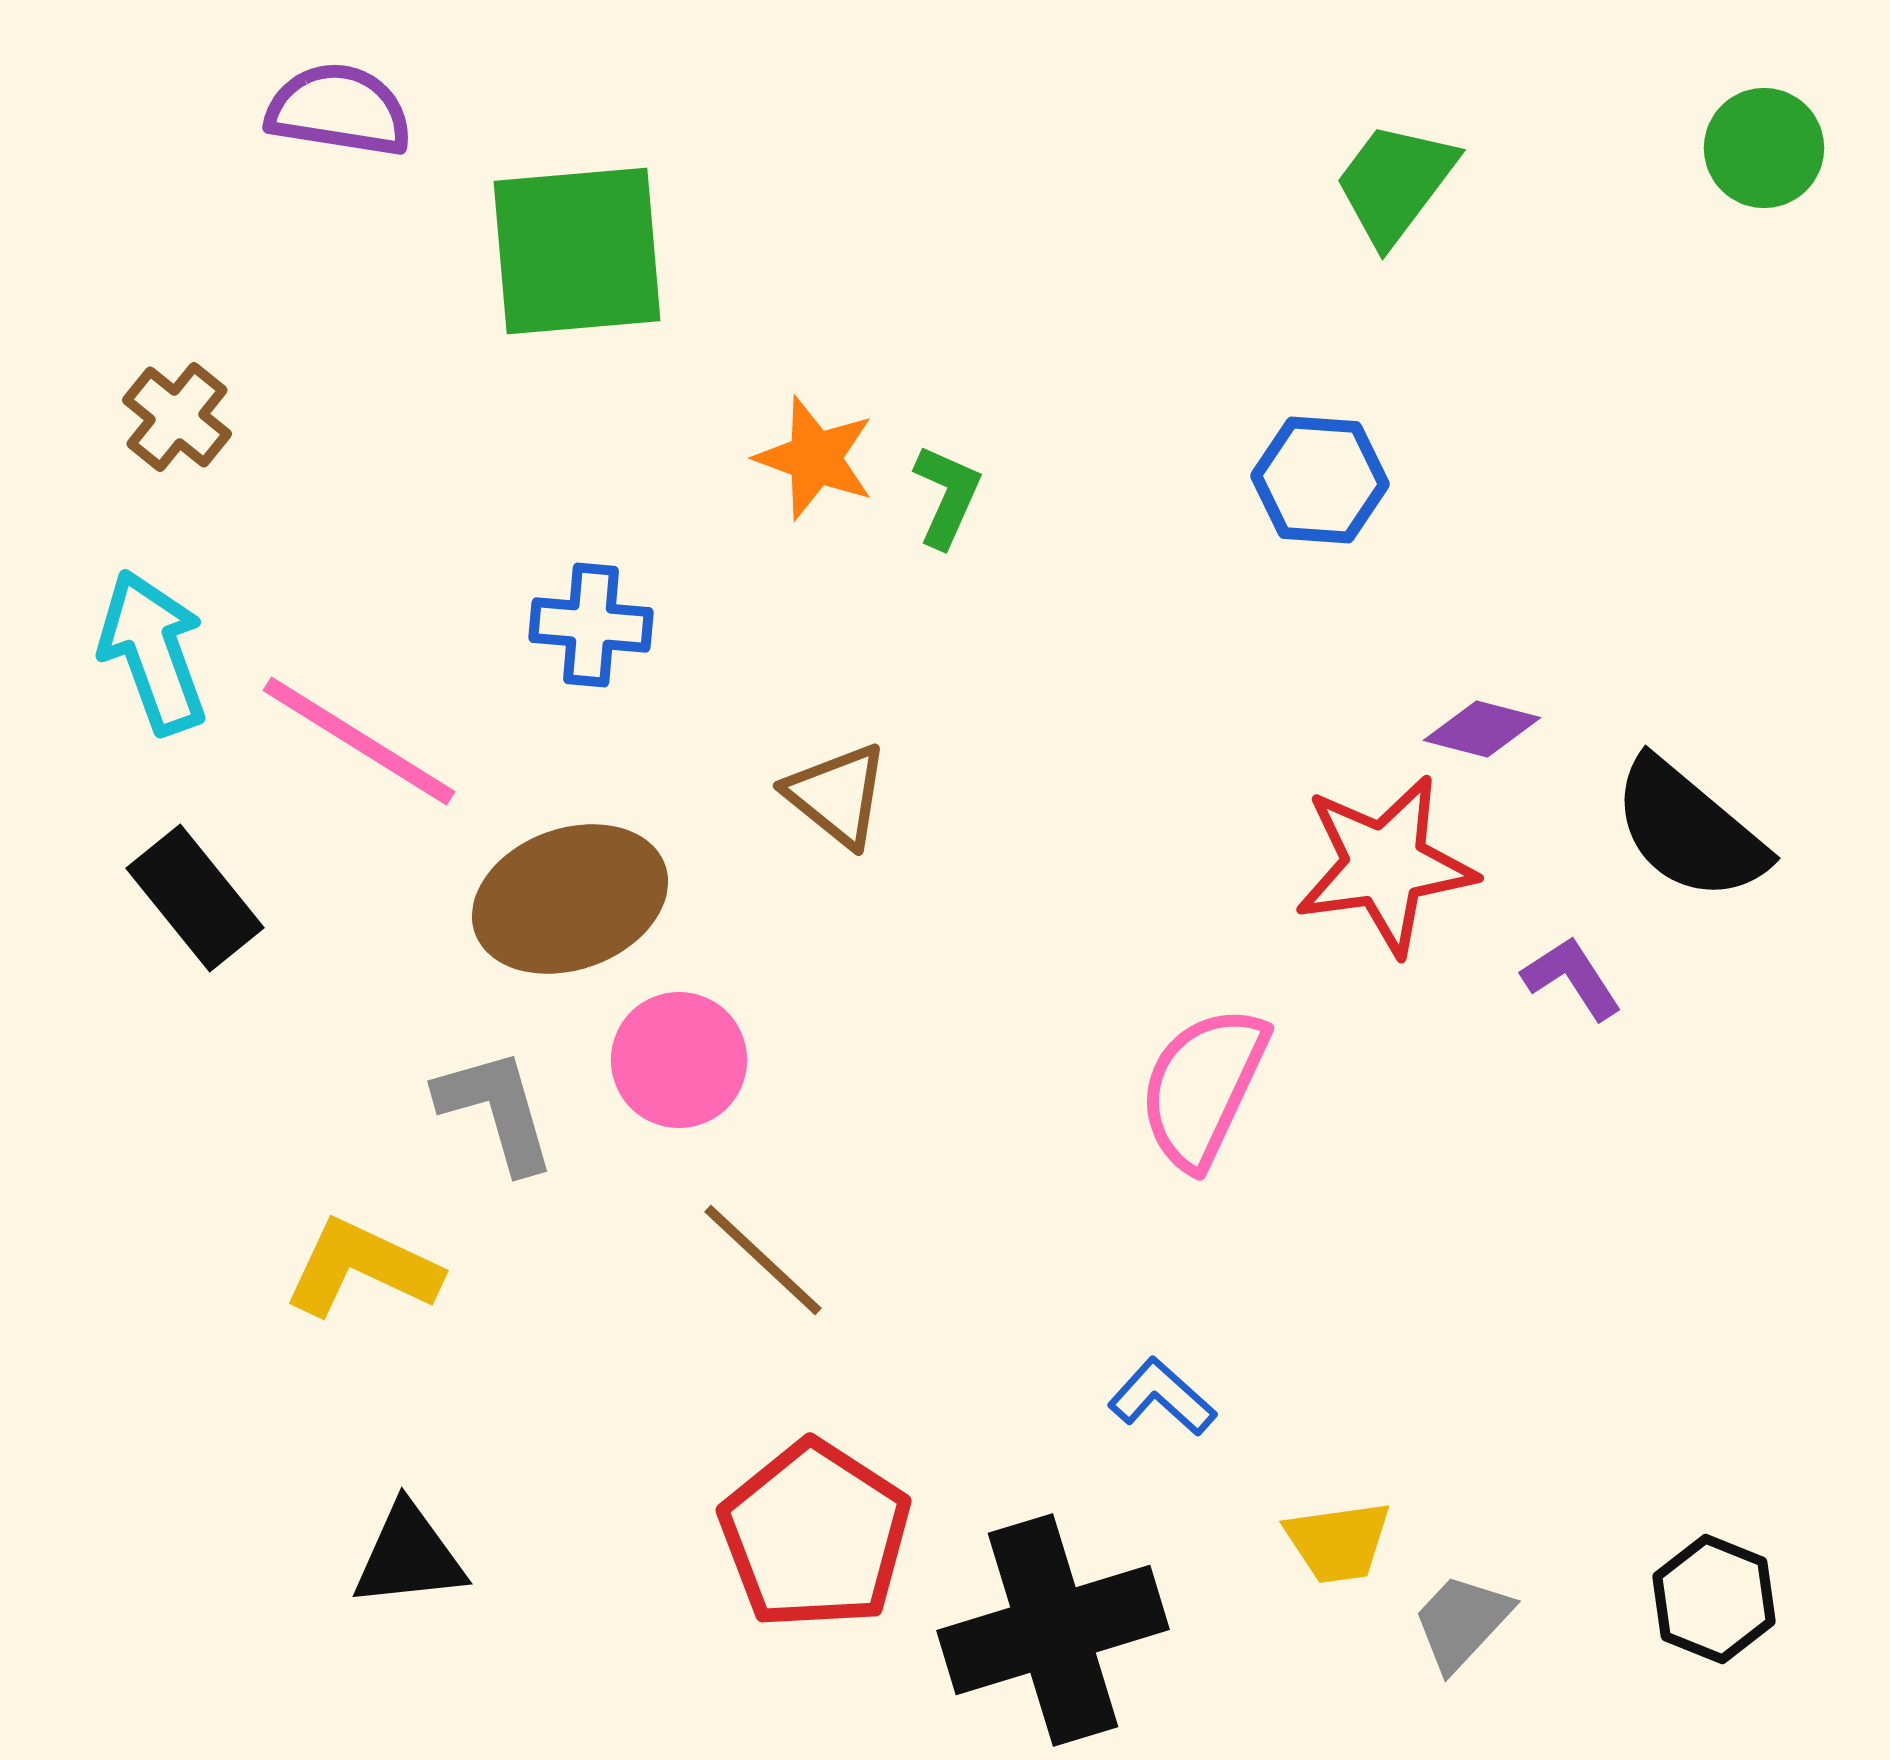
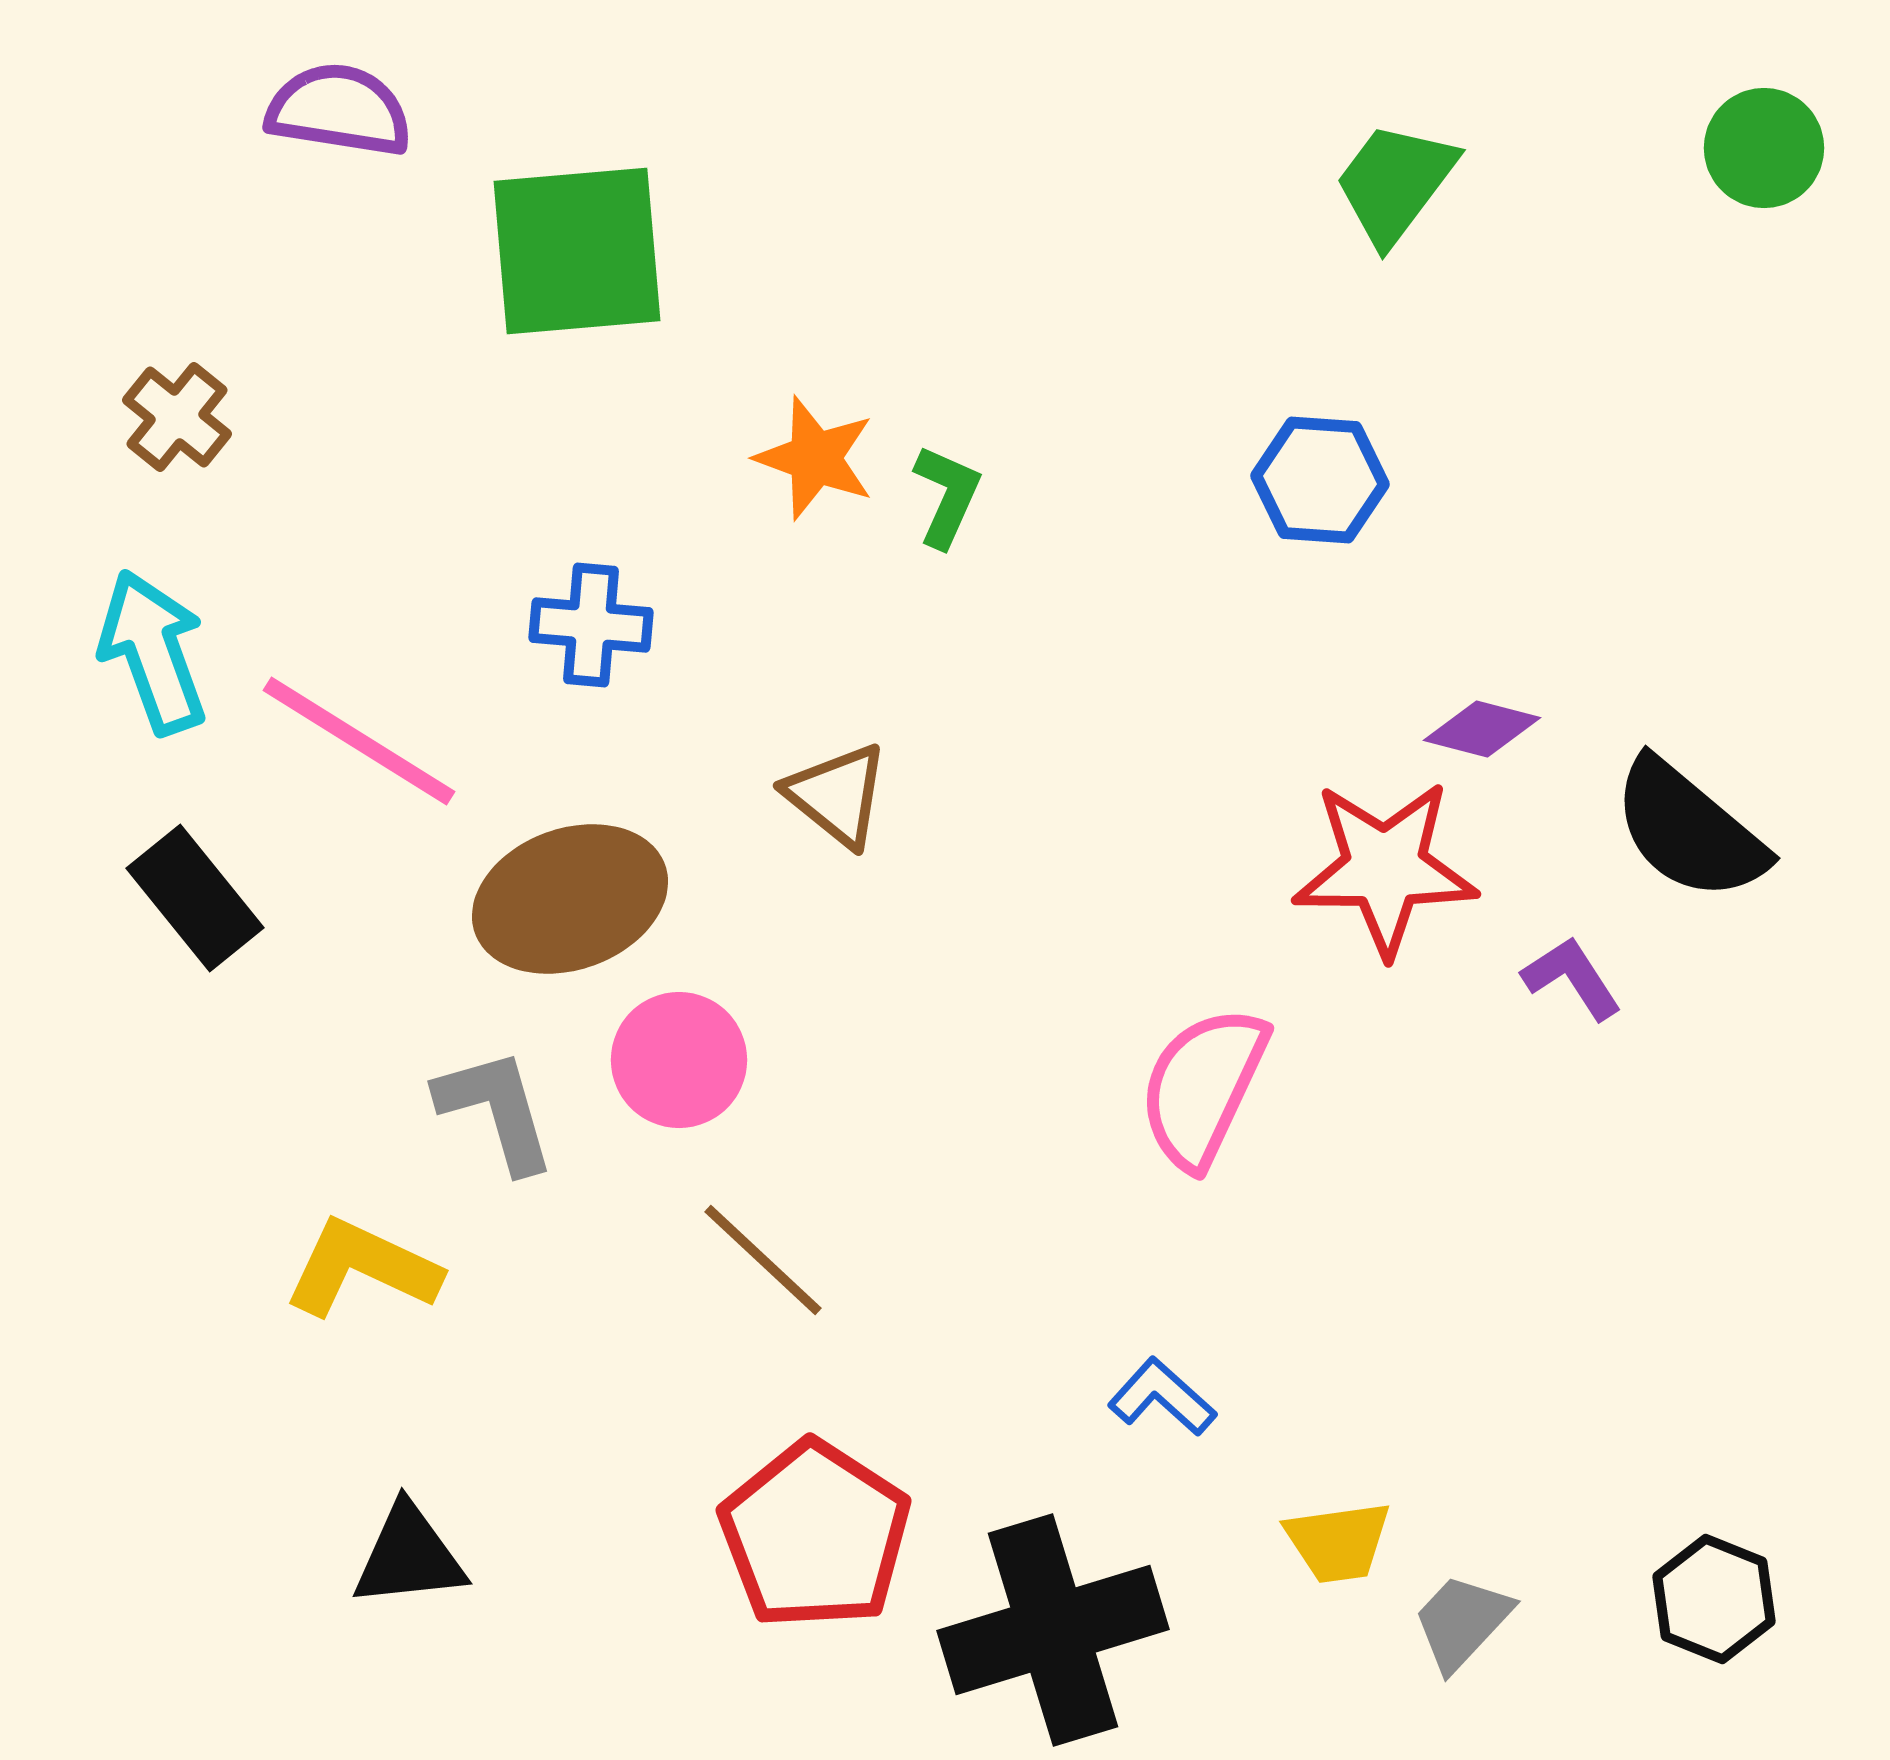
red star: moved 3 px down; rotated 8 degrees clockwise
